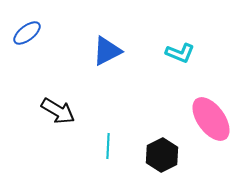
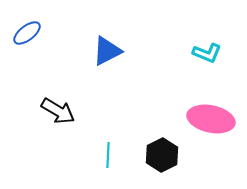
cyan L-shape: moved 27 px right
pink ellipse: rotated 42 degrees counterclockwise
cyan line: moved 9 px down
